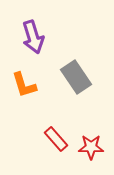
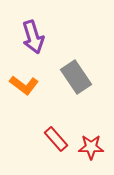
orange L-shape: rotated 36 degrees counterclockwise
